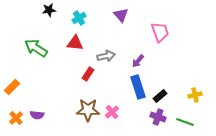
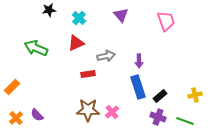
cyan cross: rotated 16 degrees counterclockwise
pink trapezoid: moved 6 px right, 11 px up
red triangle: moved 1 px right; rotated 30 degrees counterclockwise
green arrow: rotated 10 degrees counterclockwise
purple arrow: moved 1 px right; rotated 40 degrees counterclockwise
red rectangle: rotated 48 degrees clockwise
purple semicircle: rotated 40 degrees clockwise
green line: moved 1 px up
